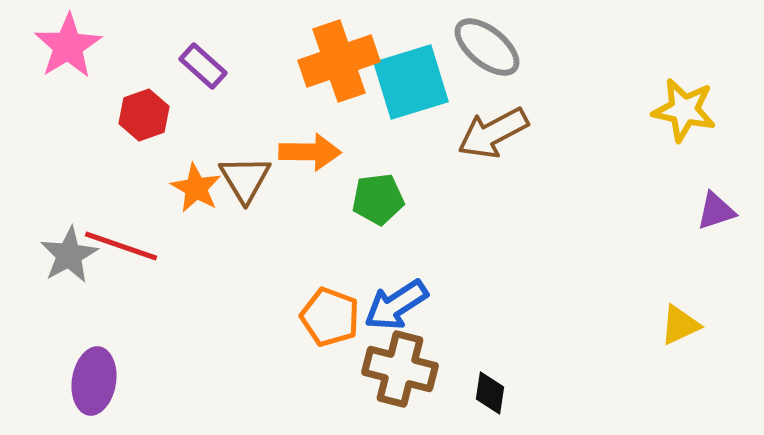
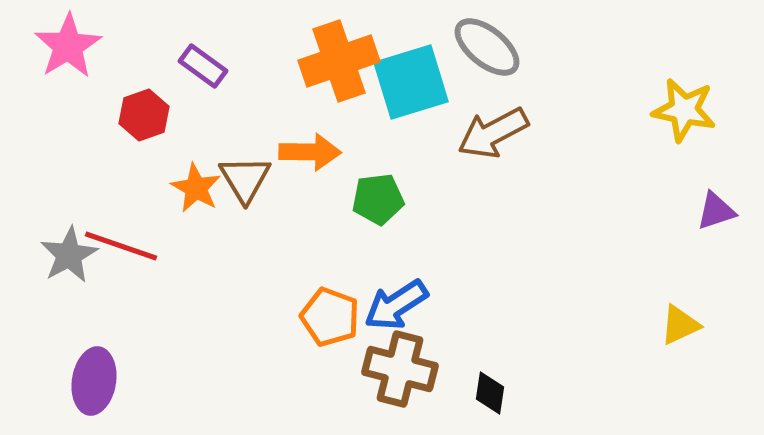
purple rectangle: rotated 6 degrees counterclockwise
